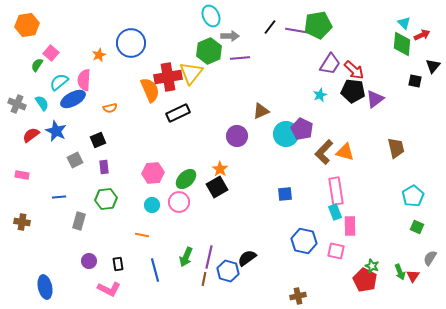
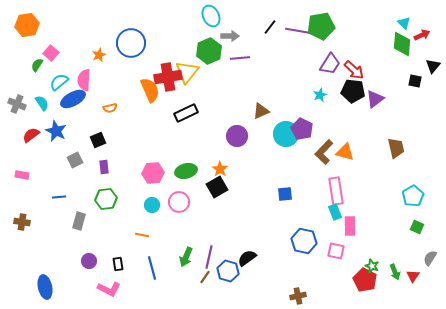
green pentagon at (318, 25): moved 3 px right, 1 px down
yellow triangle at (191, 73): moved 4 px left, 1 px up
black rectangle at (178, 113): moved 8 px right
green ellipse at (186, 179): moved 8 px up; rotated 30 degrees clockwise
blue line at (155, 270): moved 3 px left, 2 px up
green arrow at (400, 272): moved 5 px left
brown line at (204, 279): moved 1 px right, 2 px up; rotated 24 degrees clockwise
